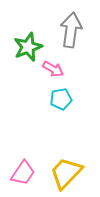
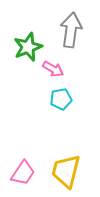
yellow trapezoid: moved 2 px up; rotated 30 degrees counterclockwise
